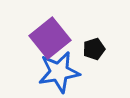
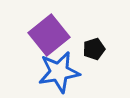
purple square: moved 1 px left, 3 px up
